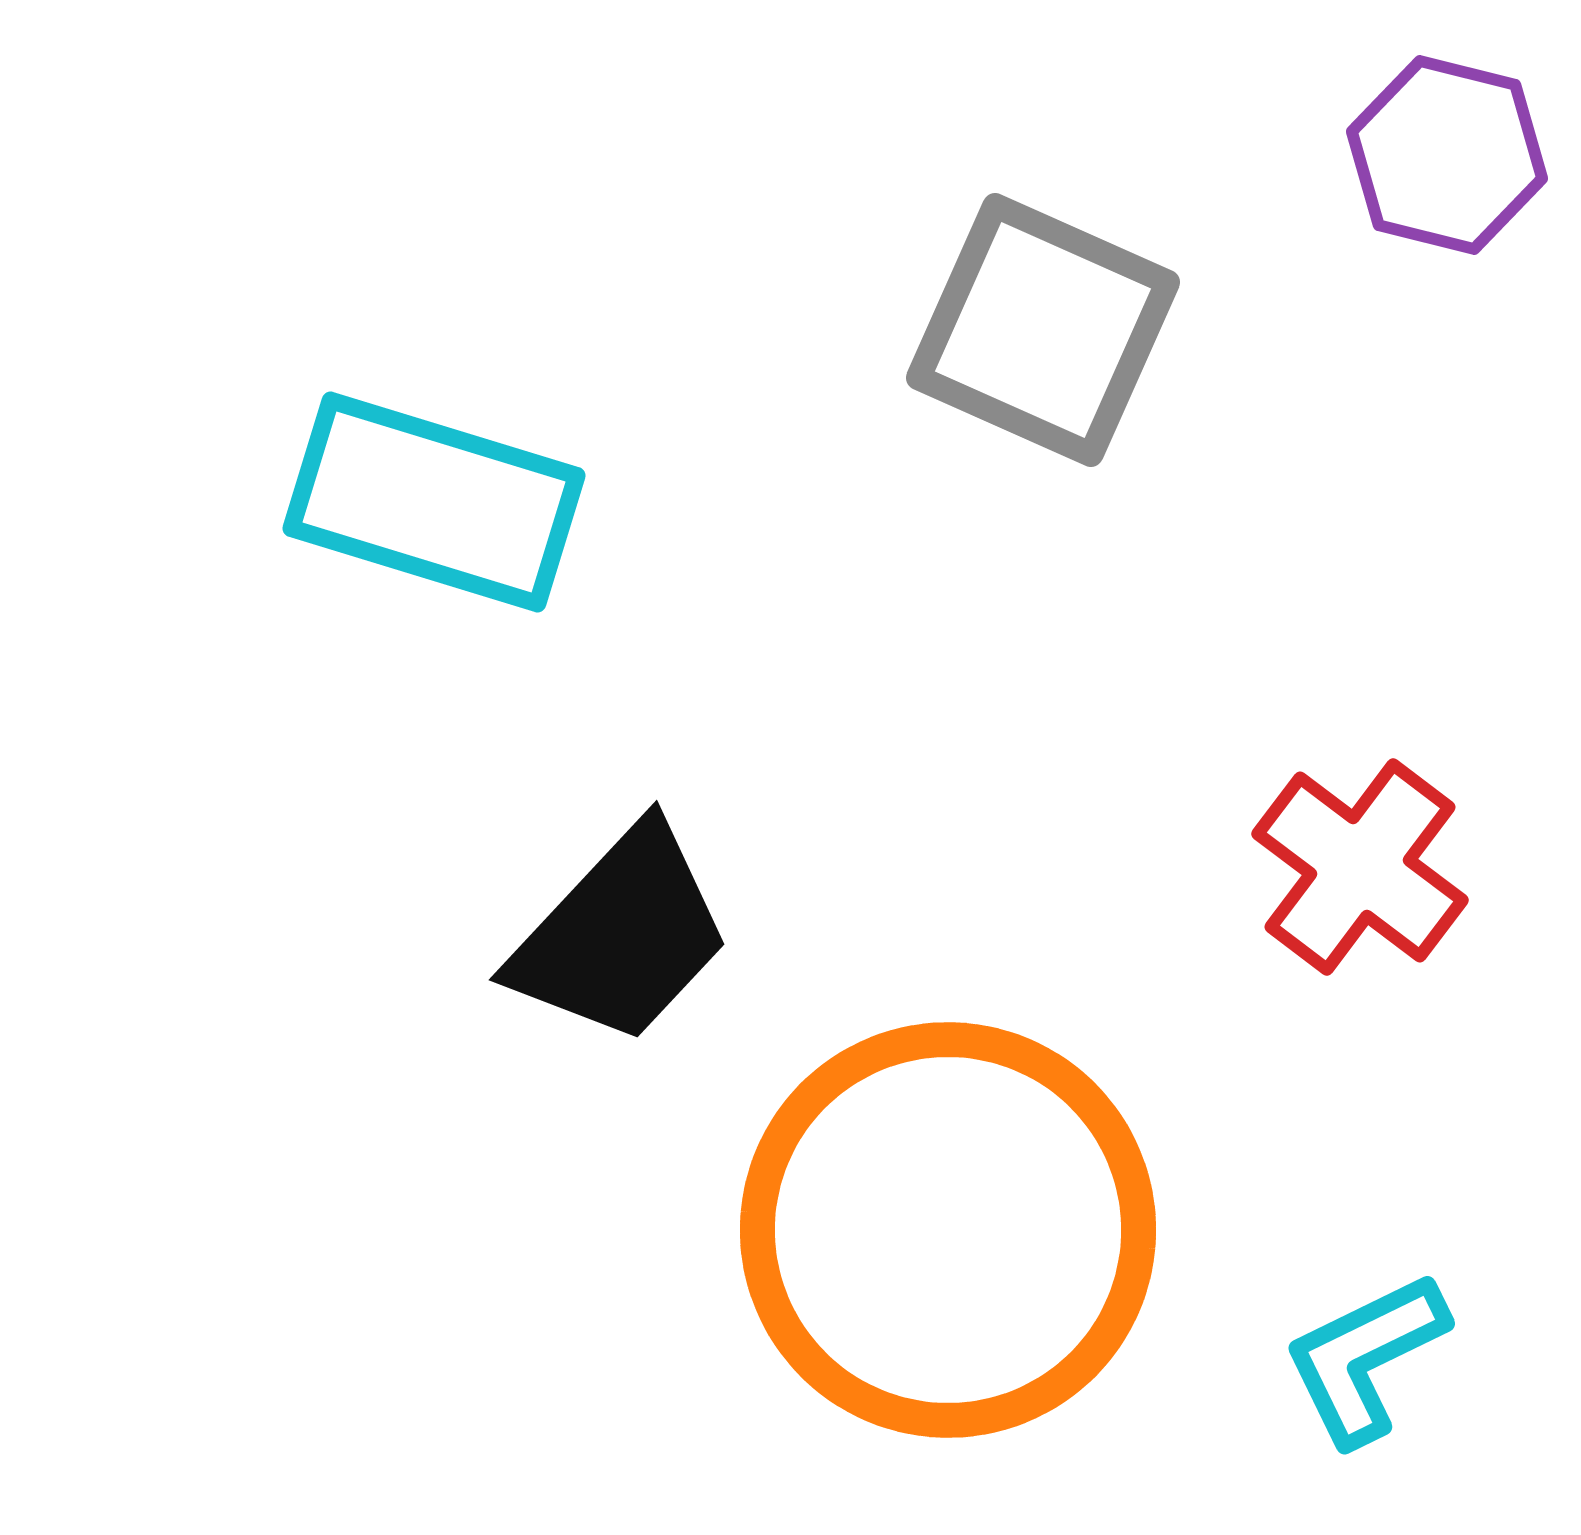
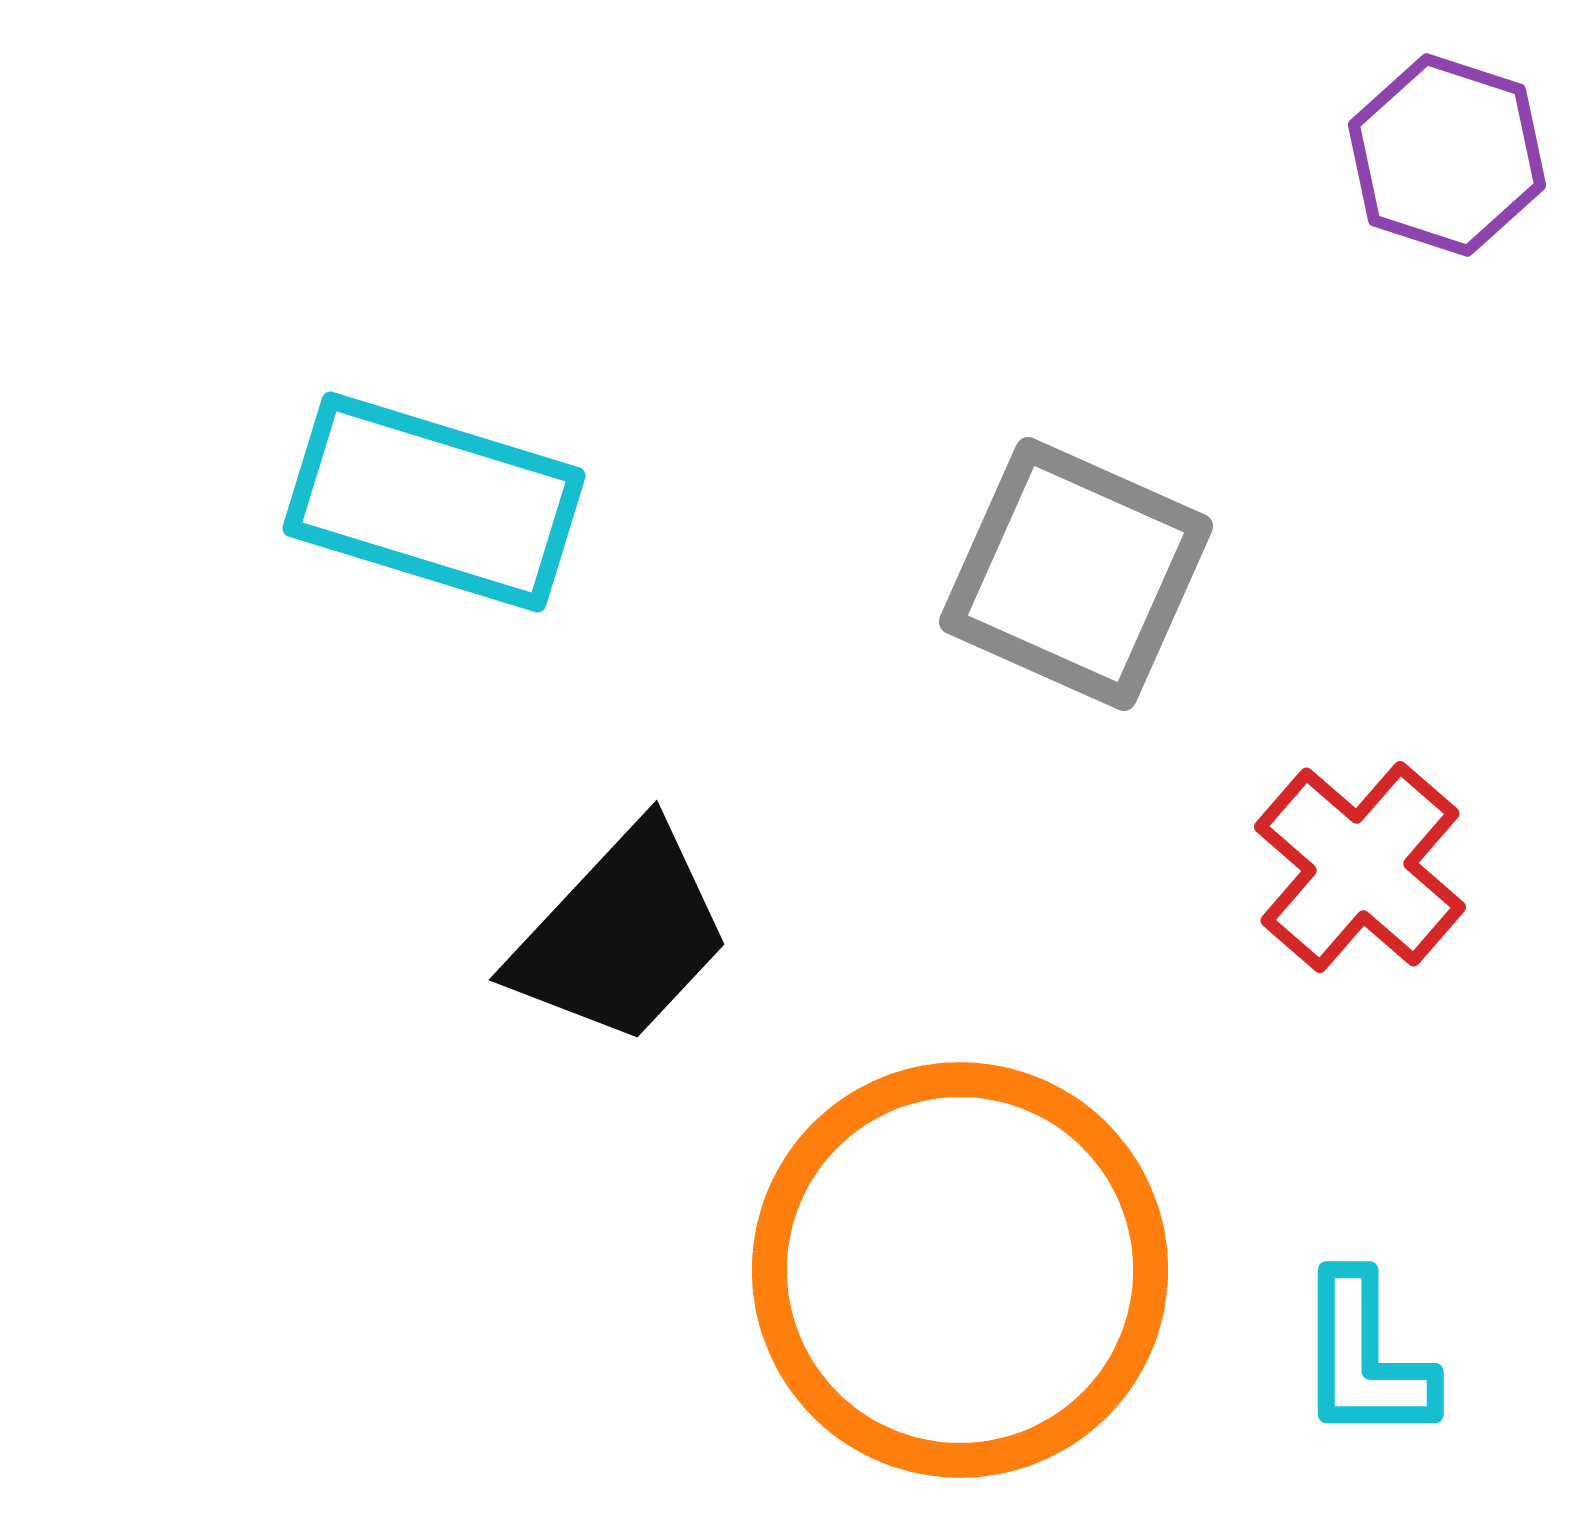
purple hexagon: rotated 4 degrees clockwise
gray square: moved 33 px right, 244 px down
red cross: rotated 4 degrees clockwise
orange circle: moved 12 px right, 40 px down
cyan L-shape: rotated 64 degrees counterclockwise
